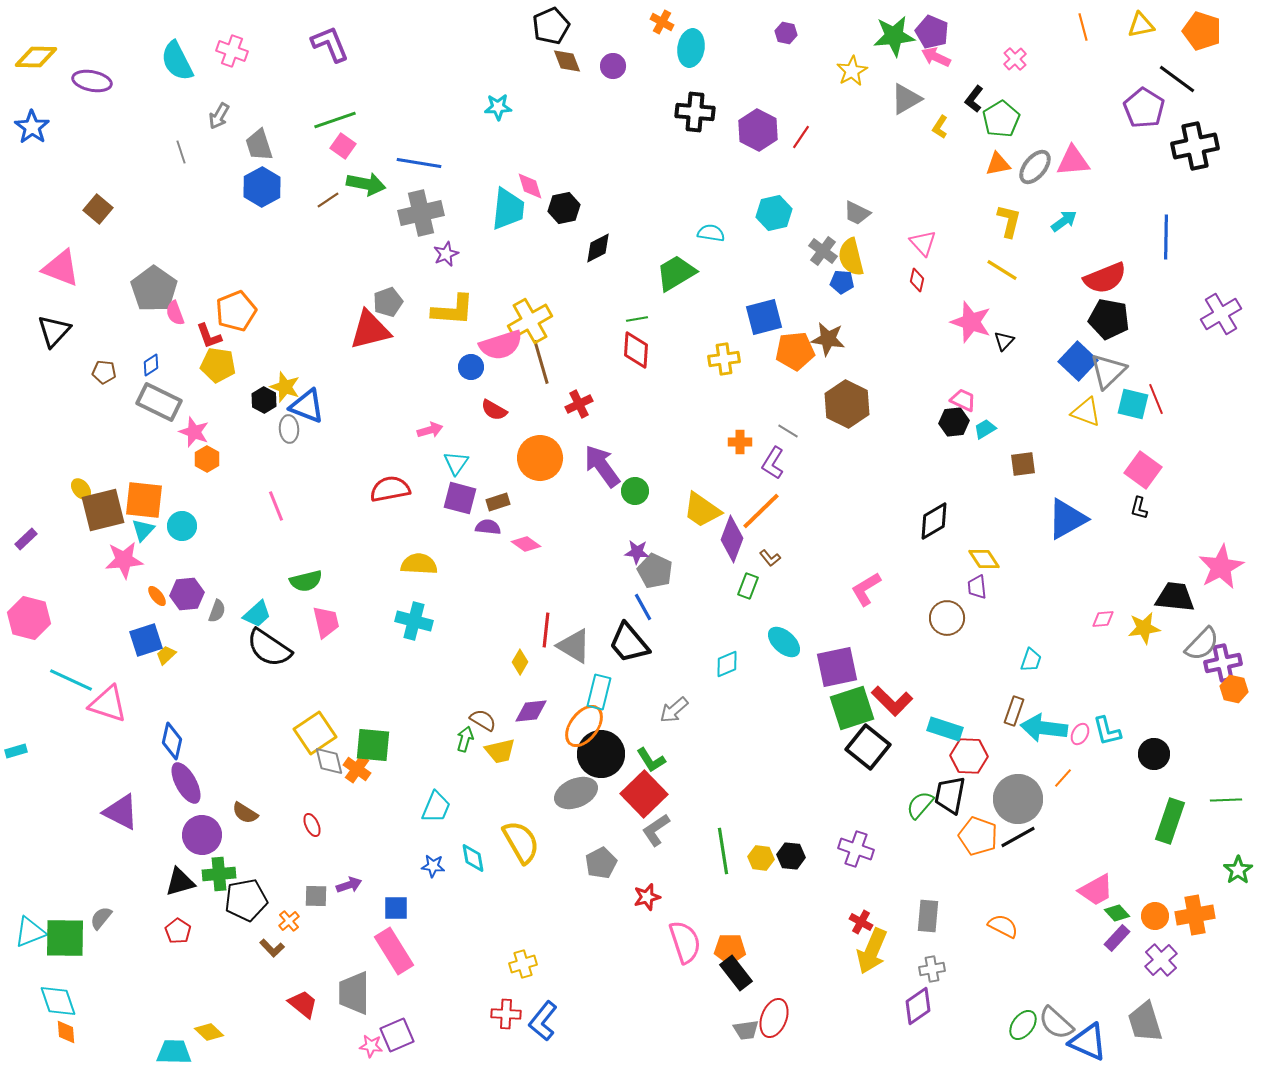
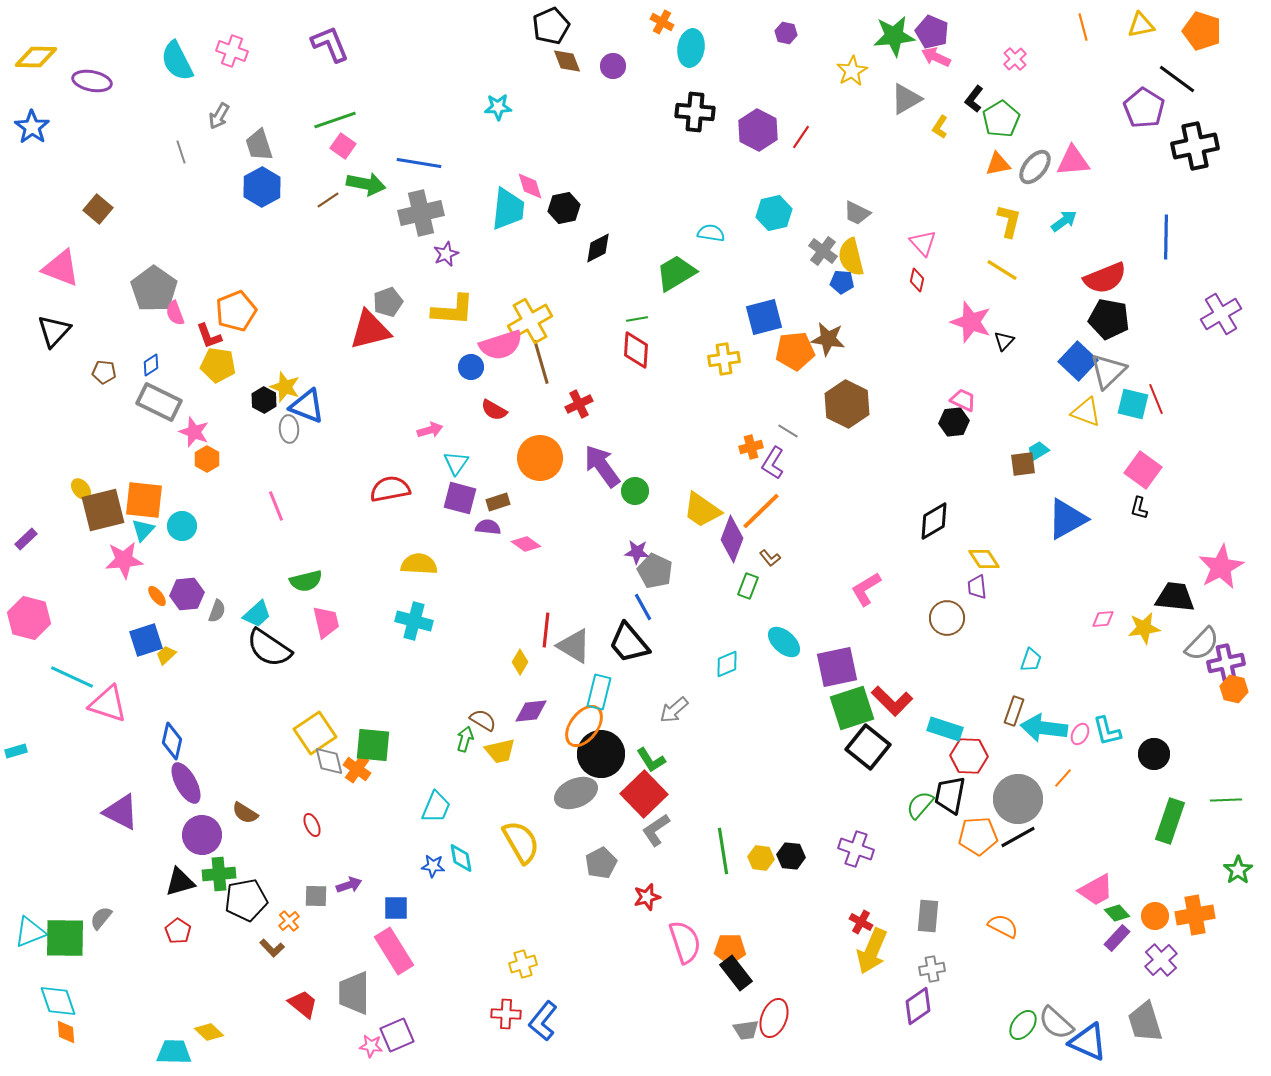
cyan trapezoid at (985, 429): moved 53 px right, 22 px down
orange cross at (740, 442): moved 11 px right, 5 px down; rotated 15 degrees counterclockwise
purple cross at (1223, 663): moved 3 px right
cyan line at (71, 680): moved 1 px right, 3 px up
orange pentagon at (978, 836): rotated 24 degrees counterclockwise
cyan diamond at (473, 858): moved 12 px left
